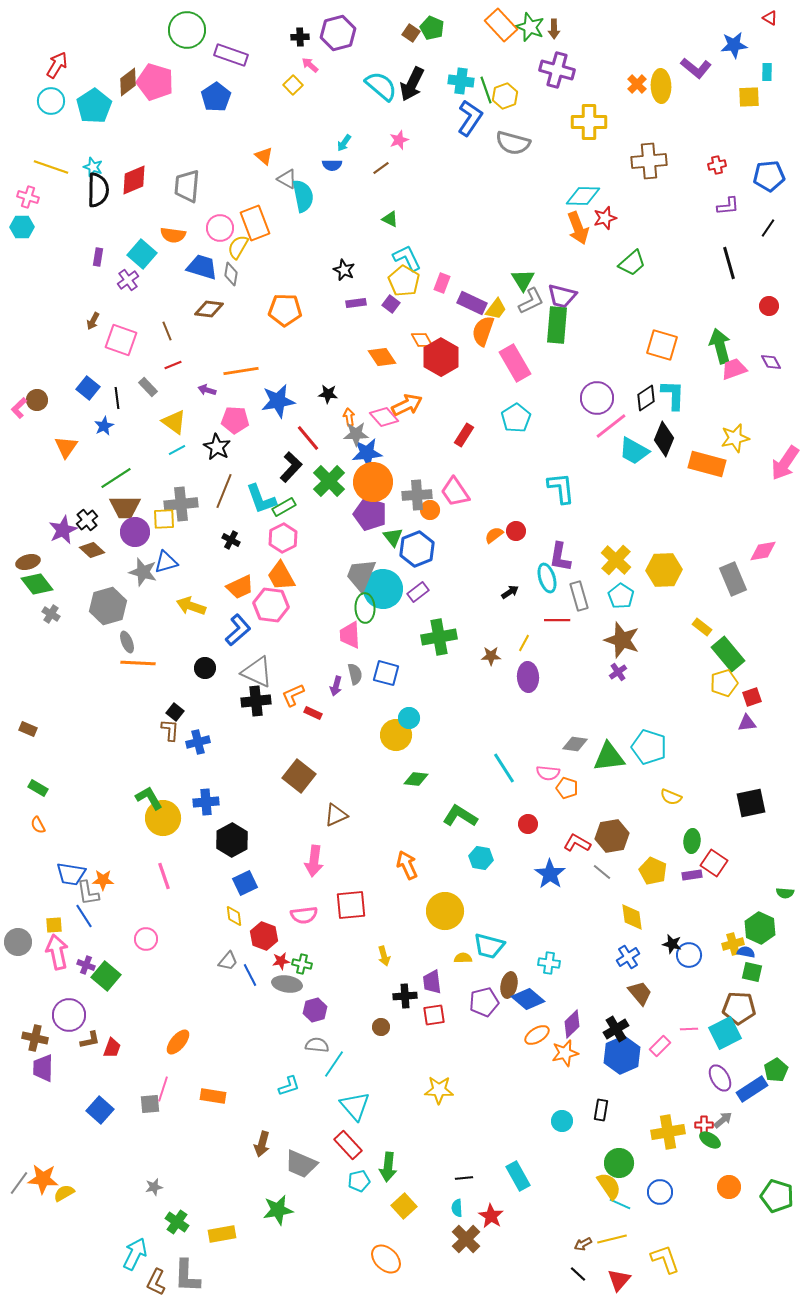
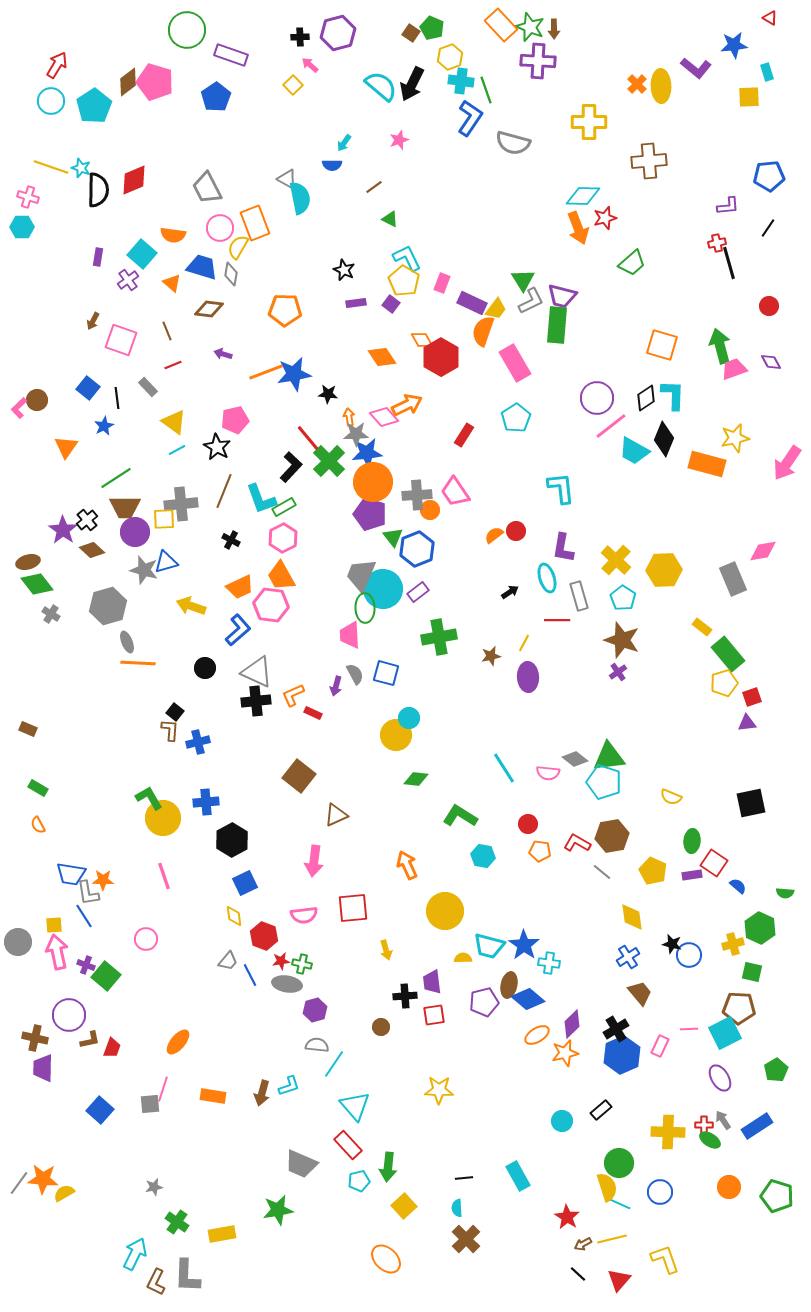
purple cross at (557, 70): moved 19 px left, 9 px up; rotated 12 degrees counterclockwise
cyan rectangle at (767, 72): rotated 18 degrees counterclockwise
yellow hexagon at (505, 96): moved 55 px left, 39 px up
orange triangle at (264, 156): moved 92 px left, 127 px down
red cross at (717, 165): moved 78 px down
cyan star at (93, 167): moved 12 px left, 1 px down
brown line at (381, 168): moved 7 px left, 19 px down
gray trapezoid at (187, 186): moved 20 px right, 2 px down; rotated 32 degrees counterclockwise
cyan semicircle at (303, 196): moved 3 px left, 2 px down
orange line at (241, 371): moved 25 px right, 1 px down; rotated 12 degrees counterclockwise
purple arrow at (207, 390): moved 16 px right, 36 px up
blue star at (278, 401): moved 16 px right, 27 px up
pink pentagon at (235, 420): rotated 16 degrees counterclockwise
pink arrow at (785, 463): moved 2 px right
green cross at (329, 481): moved 20 px up
purple star at (63, 530): rotated 12 degrees counterclockwise
purple L-shape at (560, 557): moved 3 px right, 9 px up
gray star at (143, 572): moved 1 px right, 2 px up
cyan pentagon at (621, 596): moved 2 px right, 2 px down
brown star at (491, 656): rotated 12 degrees counterclockwise
gray semicircle at (355, 674): rotated 15 degrees counterclockwise
gray diamond at (575, 744): moved 15 px down; rotated 30 degrees clockwise
cyan pentagon at (649, 747): moved 45 px left, 35 px down
orange pentagon at (567, 788): moved 27 px left, 63 px down; rotated 10 degrees counterclockwise
cyan hexagon at (481, 858): moved 2 px right, 2 px up
blue star at (550, 874): moved 26 px left, 71 px down
red square at (351, 905): moved 2 px right, 3 px down
blue semicircle at (746, 952): moved 8 px left, 66 px up; rotated 30 degrees clockwise
yellow arrow at (384, 956): moved 2 px right, 6 px up
pink rectangle at (660, 1046): rotated 20 degrees counterclockwise
blue rectangle at (752, 1089): moved 5 px right, 37 px down
black rectangle at (601, 1110): rotated 40 degrees clockwise
gray arrow at (723, 1120): rotated 84 degrees counterclockwise
yellow cross at (668, 1132): rotated 12 degrees clockwise
brown arrow at (262, 1144): moved 51 px up
yellow semicircle at (609, 1186): moved 2 px left, 1 px down; rotated 16 degrees clockwise
red star at (491, 1216): moved 76 px right, 1 px down
